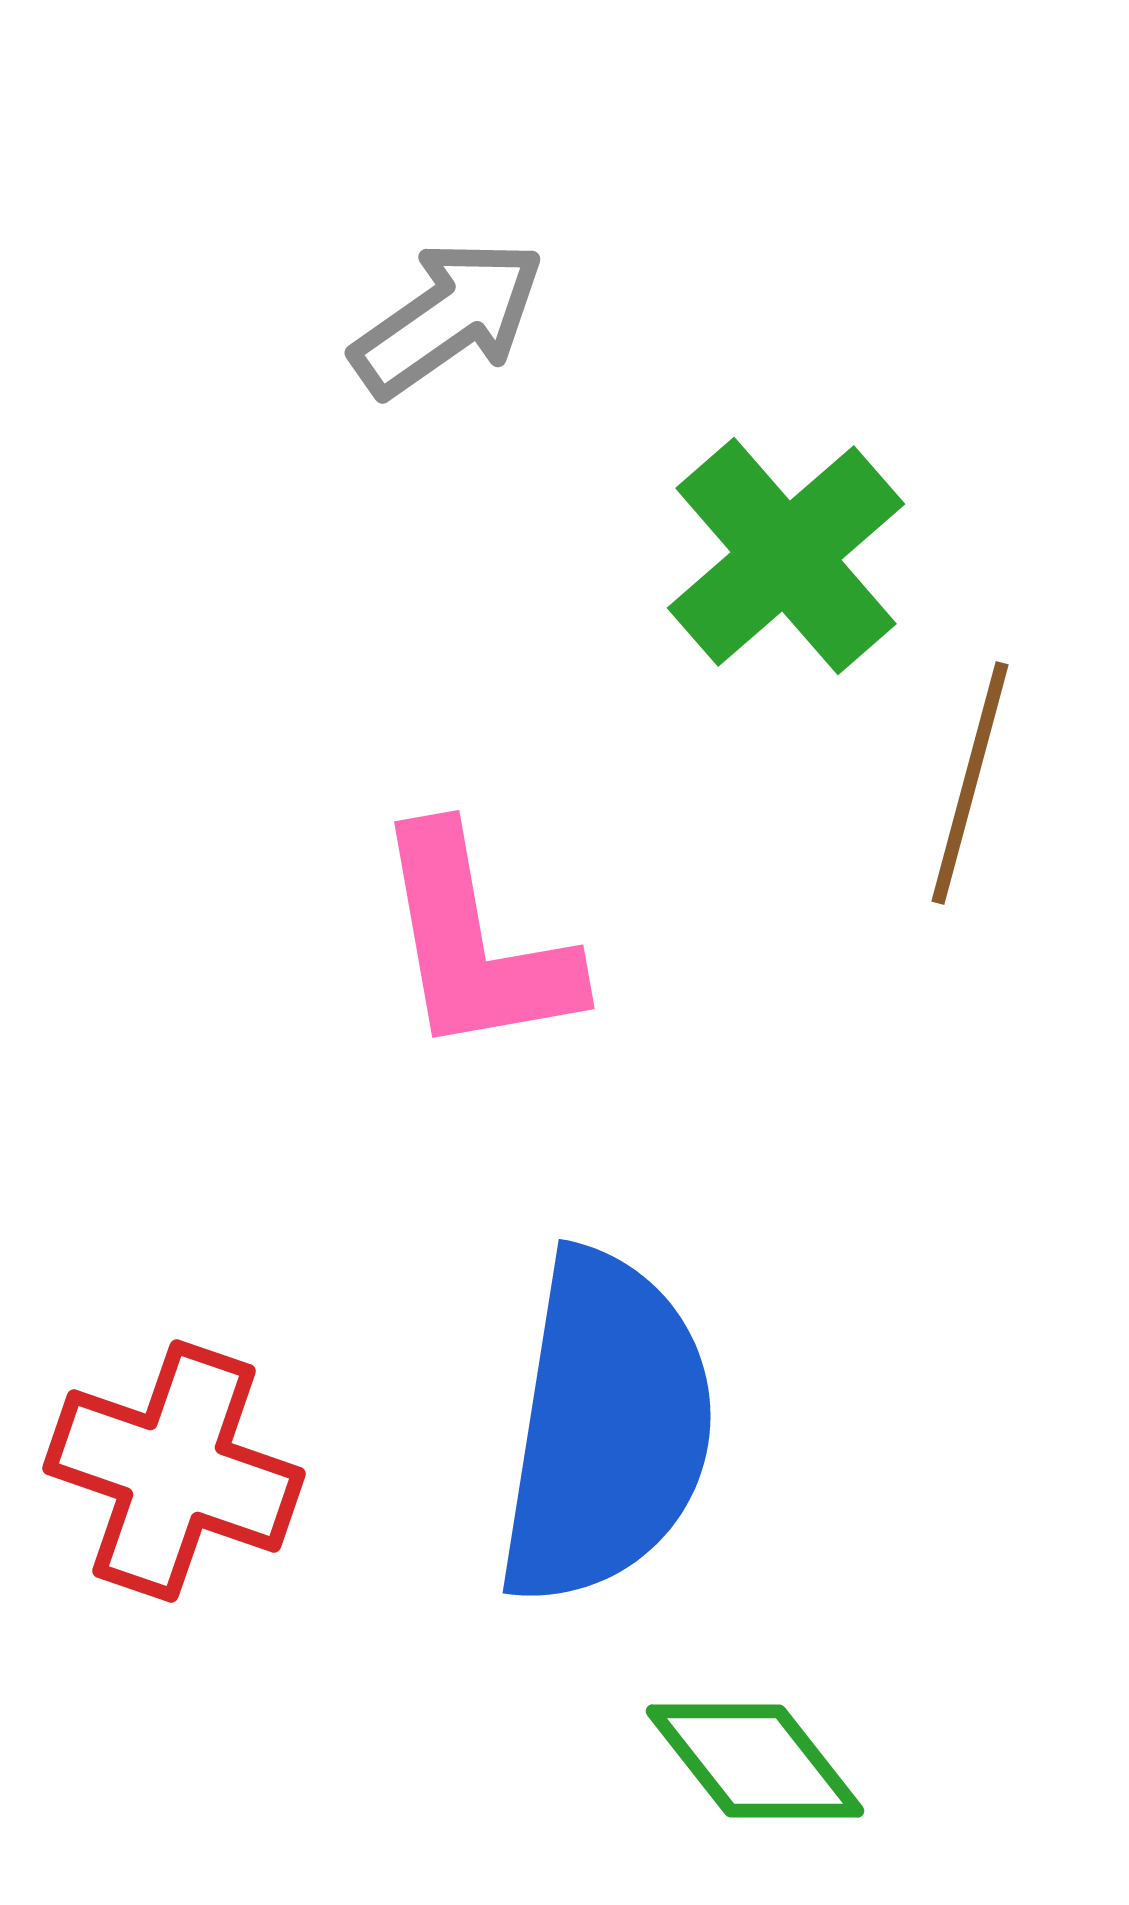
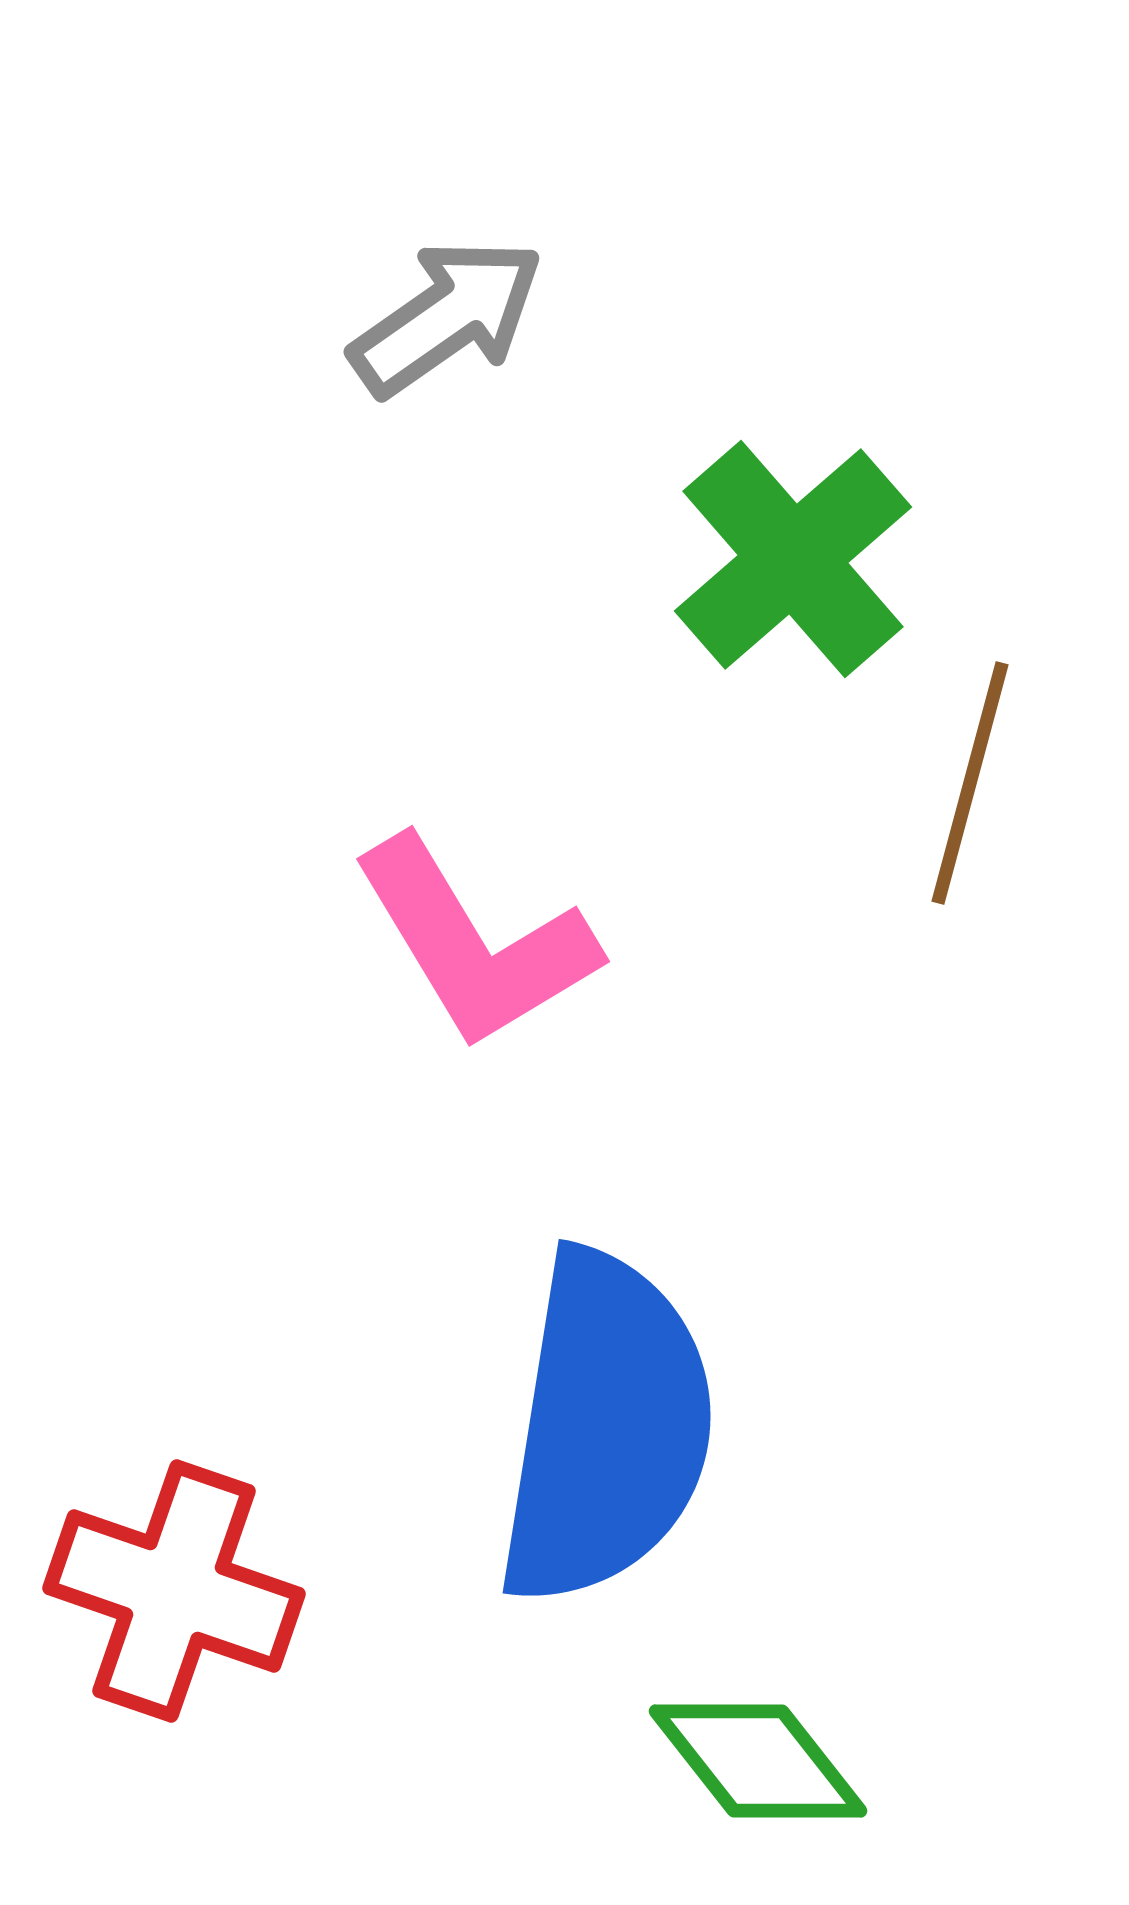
gray arrow: moved 1 px left, 1 px up
green cross: moved 7 px right, 3 px down
pink L-shape: rotated 21 degrees counterclockwise
red cross: moved 120 px down
green diamond: moved 3 px right
